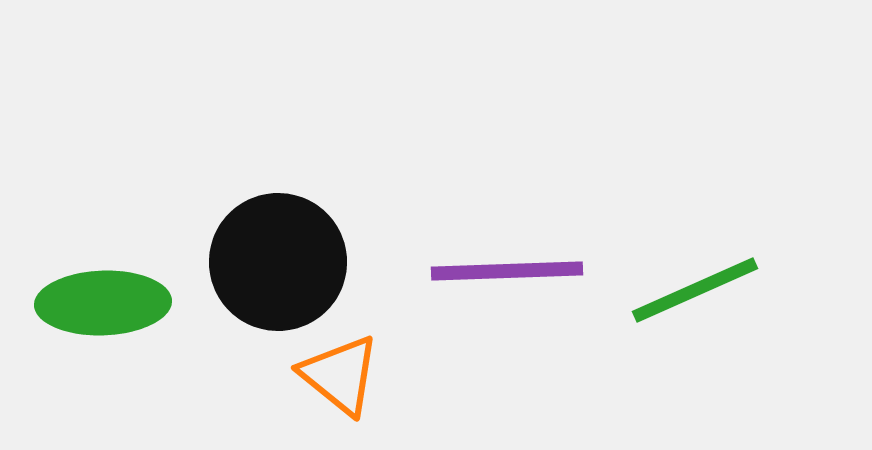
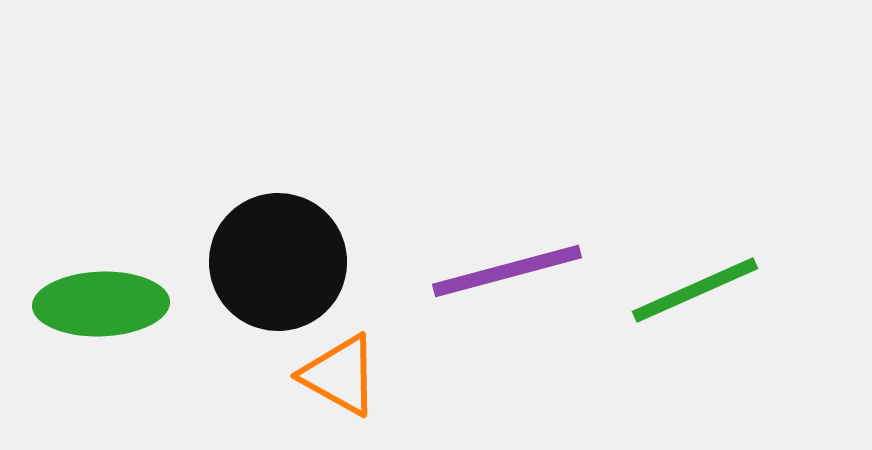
purple line: rotated 13 degrees counterclockwise
green ellipse: moved 2 px left, 1 px down
orange triangle: rotated 10 degrees counterclockwise
